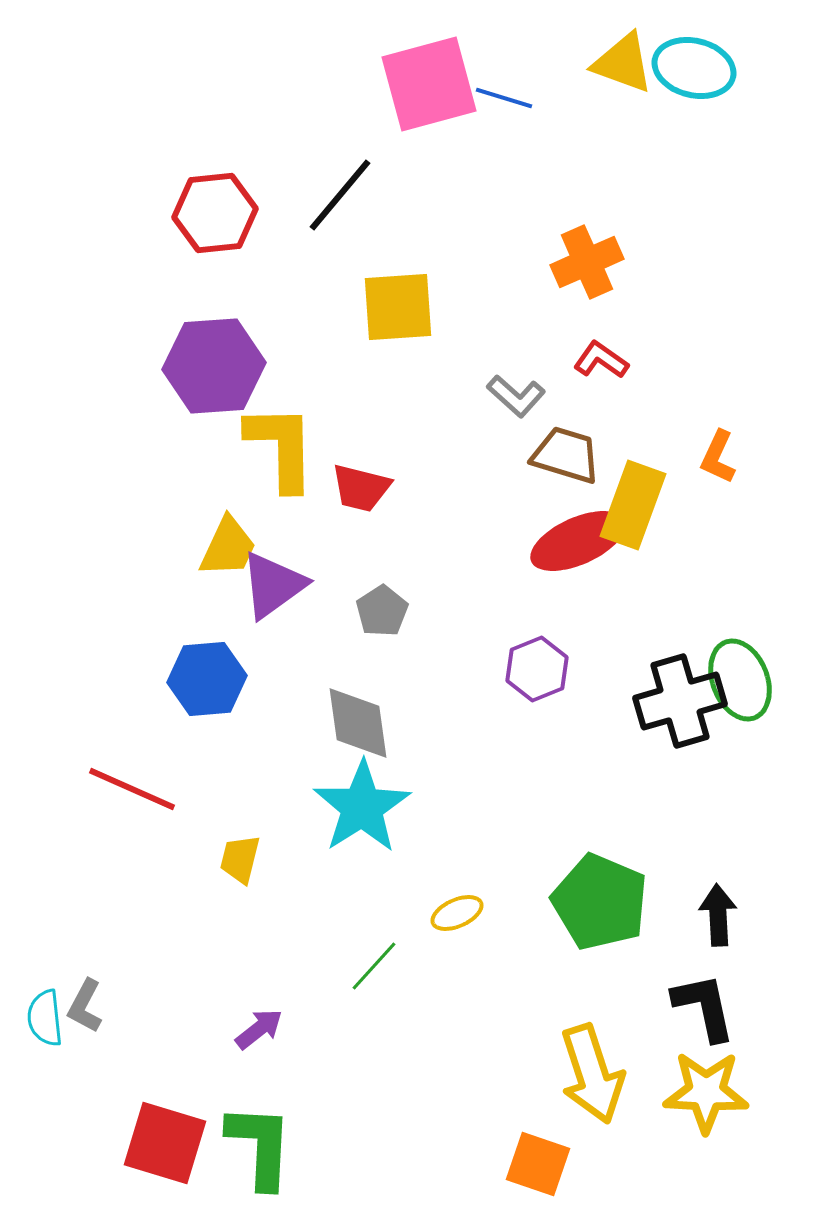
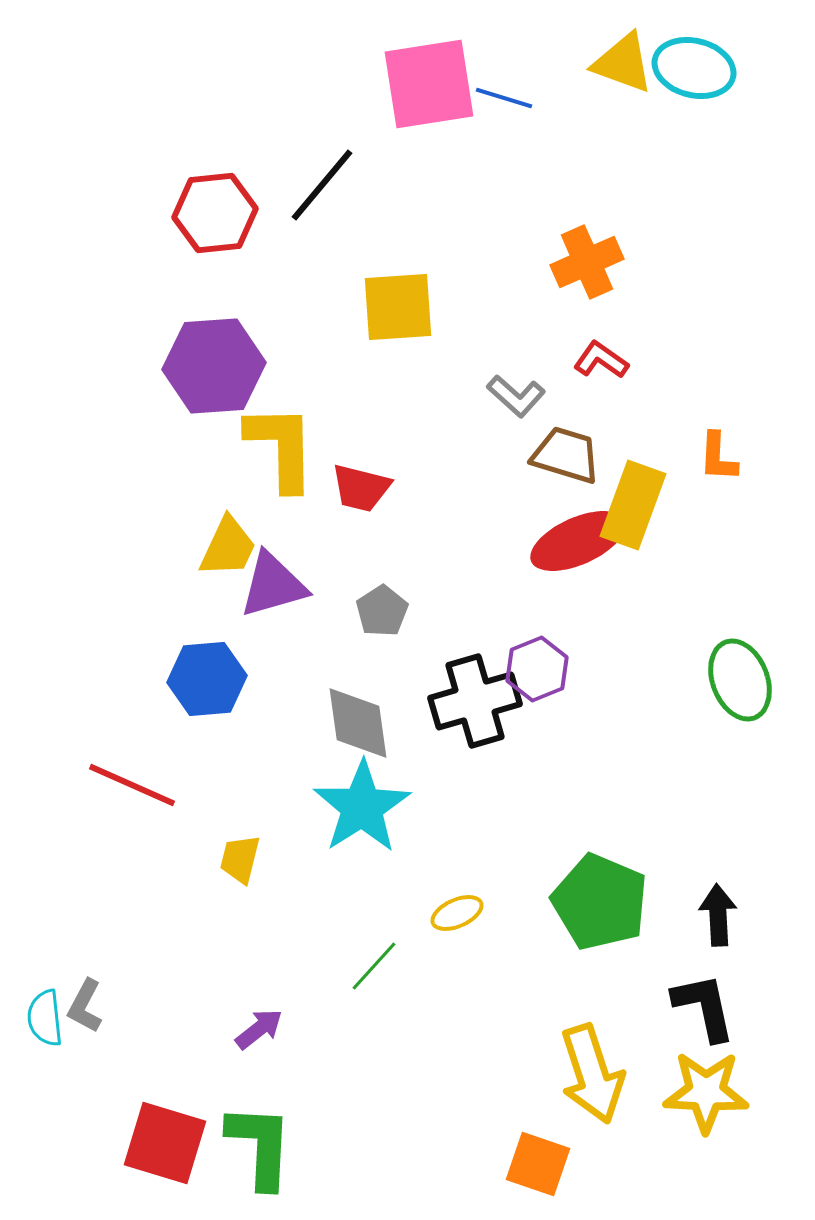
pink square at (429, 84): rotated 6 degrees clockwise
black line at (340, 195): moved 18 px left, 10 px up
orange L-shape at (718, 457): rotated 22 degrees counterclockwise
purple triangle at (273, 585): rotated 20 degrees clockwise
black cross at (680, 701): moved 205 px left
red line at (132, 789): moved 4 px up
